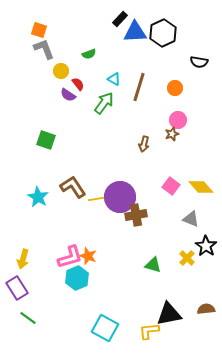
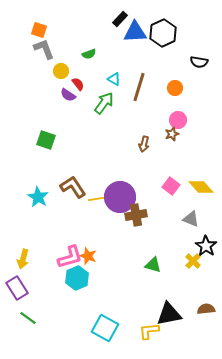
yellow cross: moved 6 px right, 3 px down
